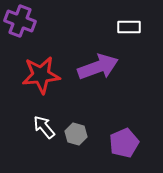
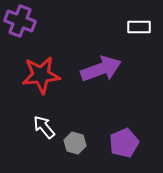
white rectangle: moved 10 px right
purple arrow: moved 3 px right, 2 px down
gray hexagon: moved 1 px left, 9 px down
